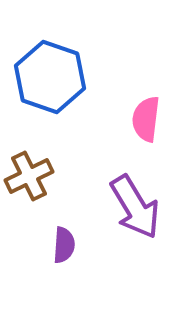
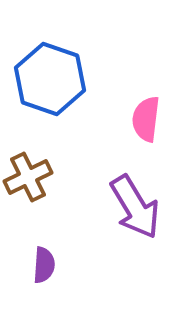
blue hexagon: moved 2 px down
brown cross: moved 1 px left, 1 px down
purple semicircle: moved 20 px left, 20 px down
